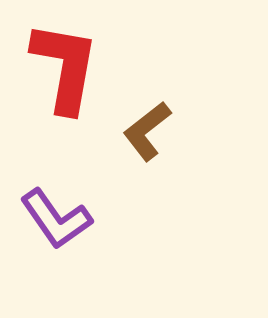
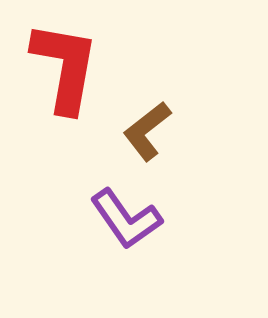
purple L-shape: moved 70 px right
